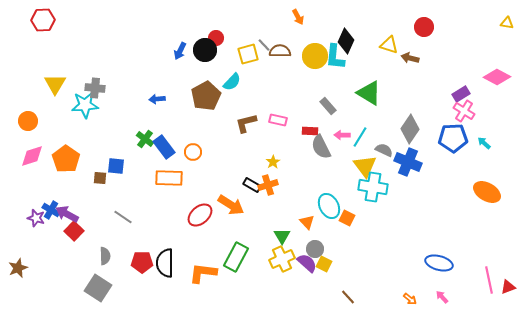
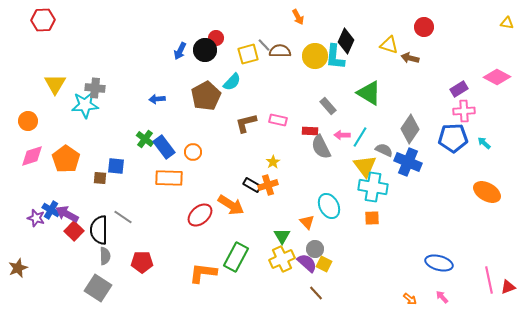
purple rectangle at (461, 94): moved 2 px left, 5 px up
pink cross at (464, 111): rotated 35 degrees counterclockwise
orange square at (347, 218): moved 25 px right; rotated 28 degrees counterclockwise
black semicircle at (165, 263): moved 66 px left, 33 px up
brown line at (348, 297): moved 32 px left, 4 px up
